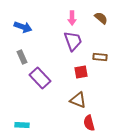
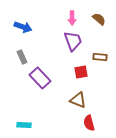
brown semicircle: moved 2 px left, 1 px down
cyan rectangle: moved 2 px right
